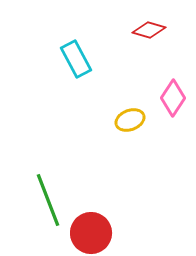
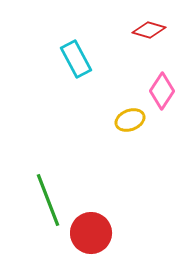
pink diamond: moved 11 px left, 7 px up
